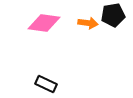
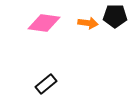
black pentagon: moved 2 px right, 1 px down; rotated 10 degrees clockwise
black rectangle: rotated 65 degrees counterclockwise
